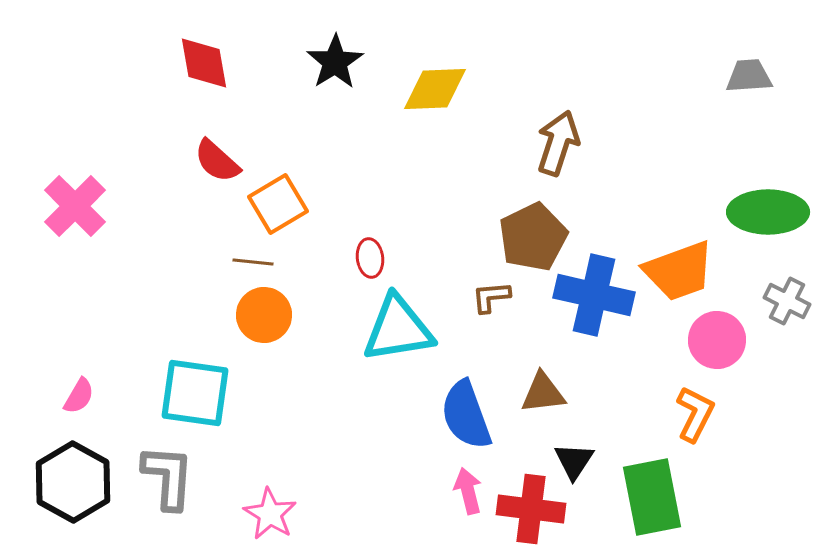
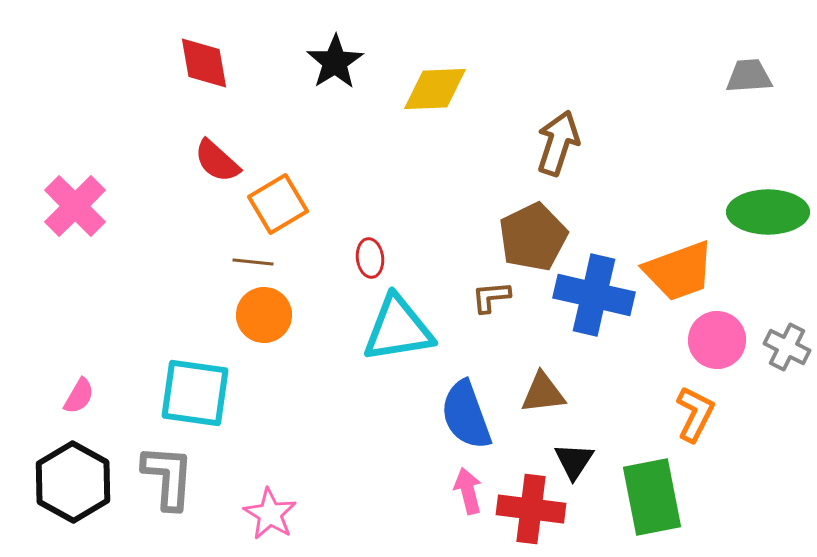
gray cross: moved 46 px down
